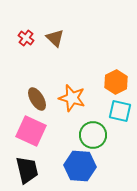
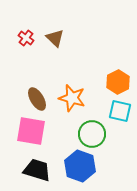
orange hexagon: moved 2 px right
pink square: rotated 16 degrees counterclockwise
green circle: moved 1 px left, 1 px up
blue hexagon: rotated 16 degrees clockwise
black trapezoid: moved 10 px right; rotated 60 degrees counterclockwise
